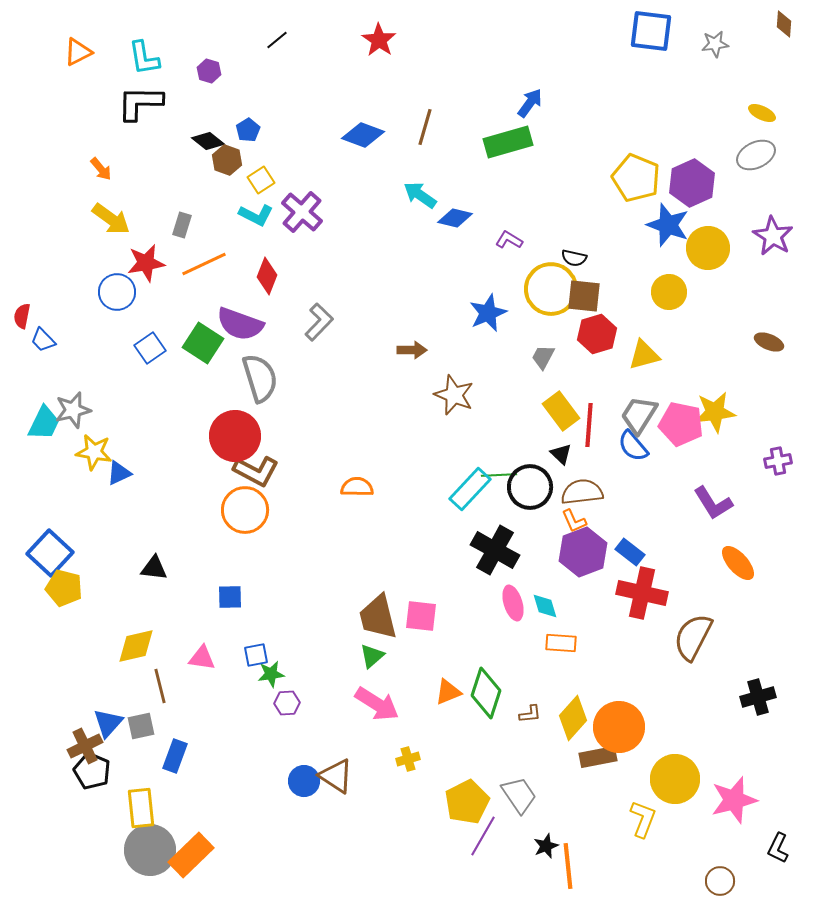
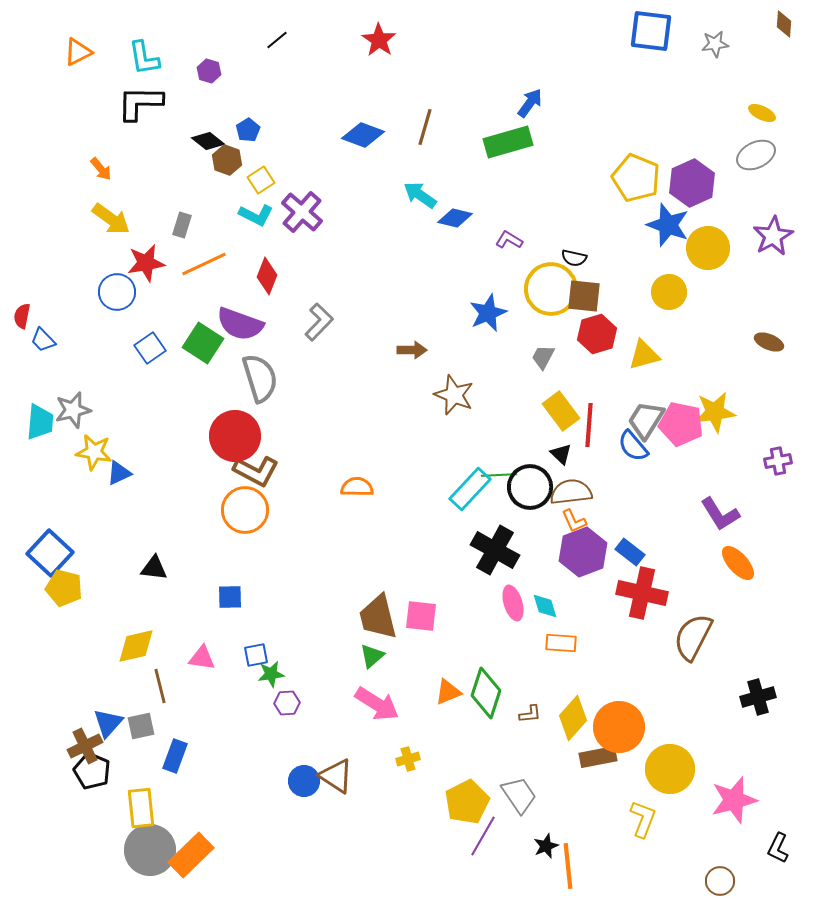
purple star at (773, 236): rotated 12 degrees clockwise
gray trapezoid at (639, 415): moved 7 px right, 5 px down
cyan trapezoid at (44, 423): moved 4 px left, 1 px up; rotated 21 degrees counterclockwise
brown semicircle at (582, 492): moved 11 px left
purple L-shape at (713, 503): moved 7 px right, 11 px down
yellow circle at (675, 779): moved 5 px left, 10 px up
